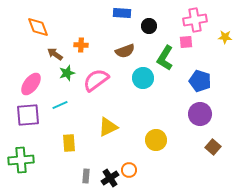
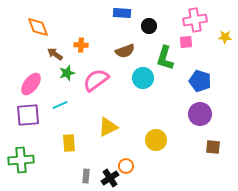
green L-shape: rotated 15 degrees counterclockwise
brown square: rotated 35 degrees counterclockwise
orange circle: moved 3 px left, 4 px up
